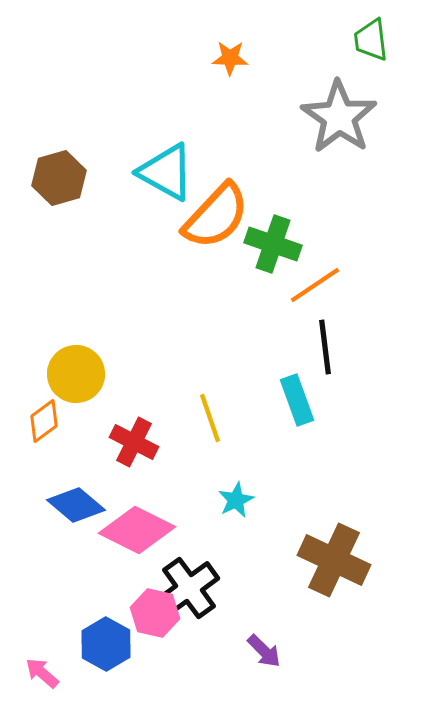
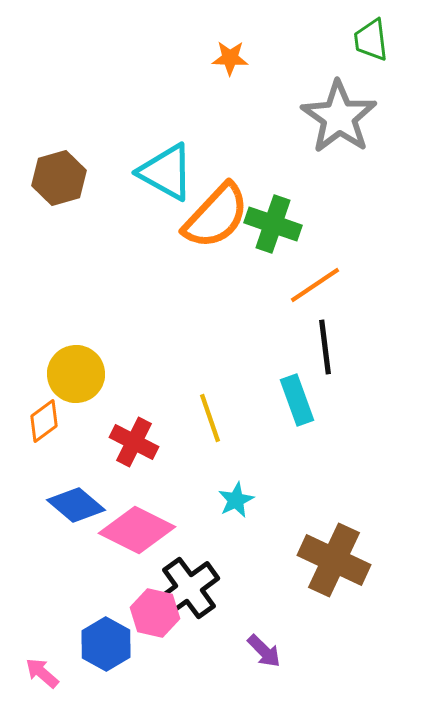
green cross: moved 20 px up
